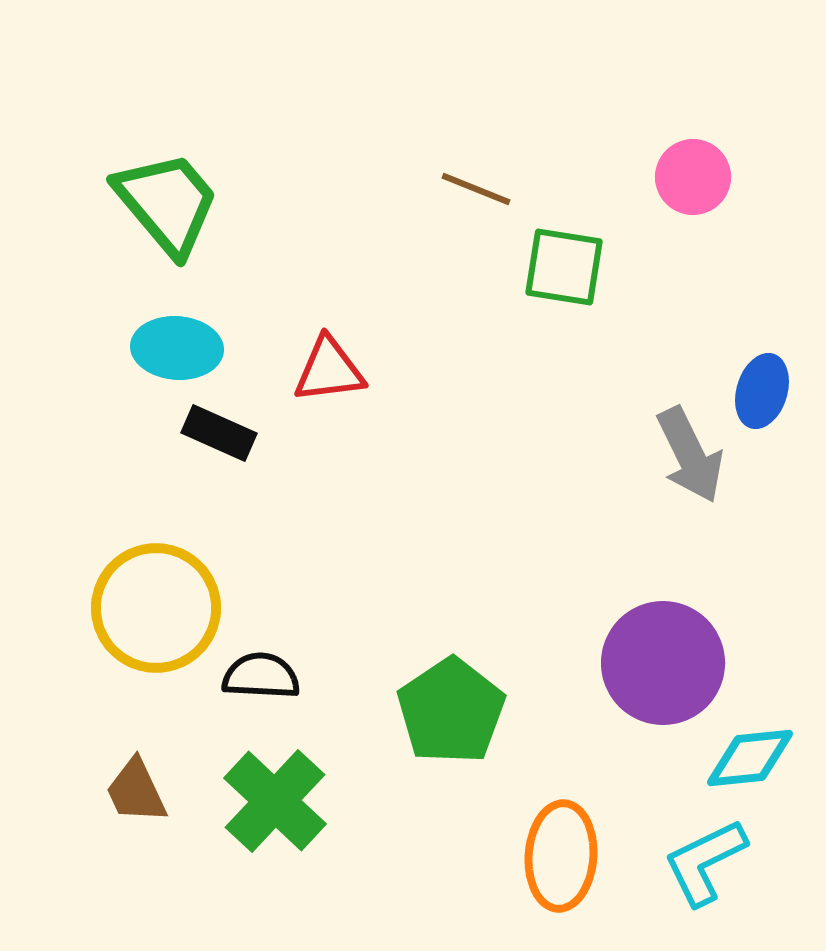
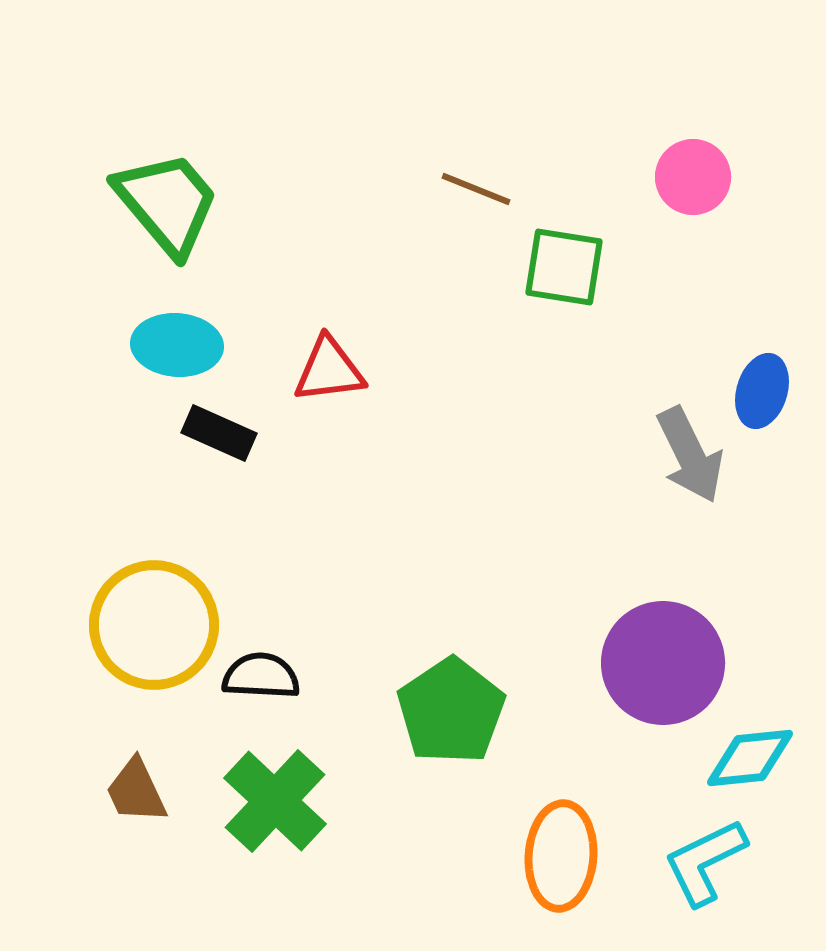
cyan ellipse: moved 3 px up
yellow circle: moved 2 px left, 17 px down
